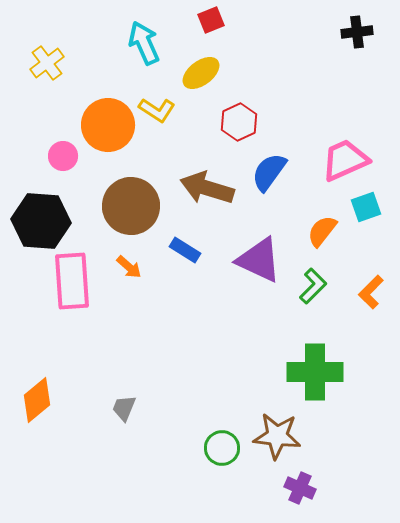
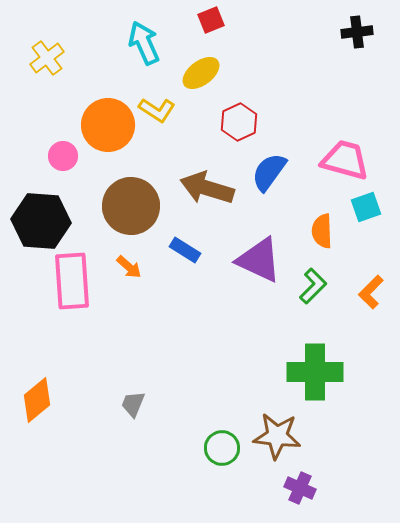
yellow cross: moved 5 px up
pink trapezoid: rotated 39 degrees clockwise
orange semicircle: rotated 40 degrees counterclockwise
gray trapezoid: moved 9 px right, 4 px up
